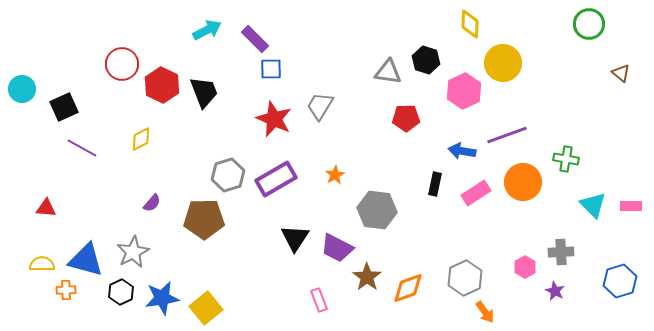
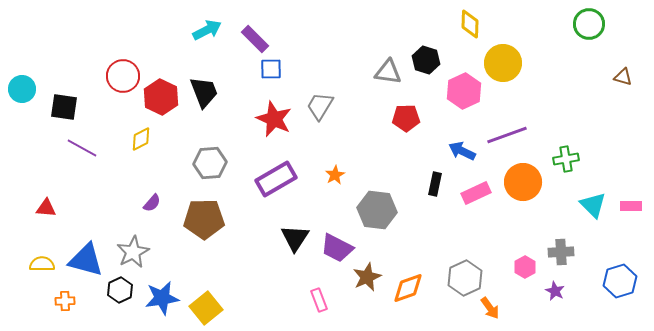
red circle at (122, 64): moved 1 px right, 12 px down
brown triangle at (621, 73): moved 2 px right, 4 px down; rotated 24 degrees counterclockwise
red hexagon at (162, 85): moved 1 px left, 12 px down
black square at (64, 107): rotated 32 degrees clockwise
blue arrow at (462, 151): rotated 16 degrees clockwise
green cross at (566, 159): rotated 20 degrees counterclockwise
gray hexagon at (228, 175): moved 18 px left, 12 px up; rotated 12 degrees clockwise
pink rectangle at (476, 193): rotated 8 degrees clockwise
brown star at (367, 277): rotated 12 degrees clockwise
orange cross at (66, 290): moved 1 px left, 11 px down
black hexagon at (121, 292): moved 1 px left, 2 px up
orange arrow at (485, 312): moved 5 px right, 4 px up
